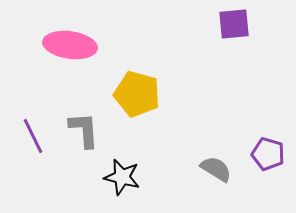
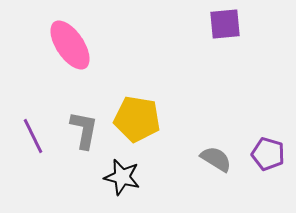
purple square: moved 9 px left
pink ellipse: rotated 48 degrees clockwise
yellow pentagon: moved 25 px down; rotated 6 degrees counterclockwise
gray L-shape: rotated 15 degrees clockwise
gray semicircle: moved 10 px up
